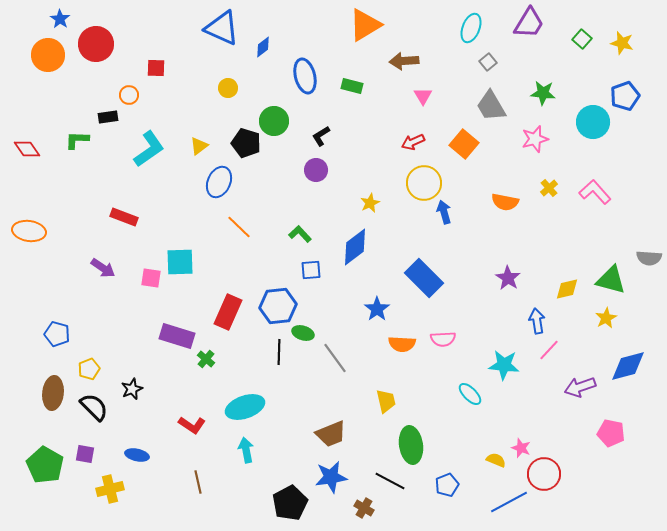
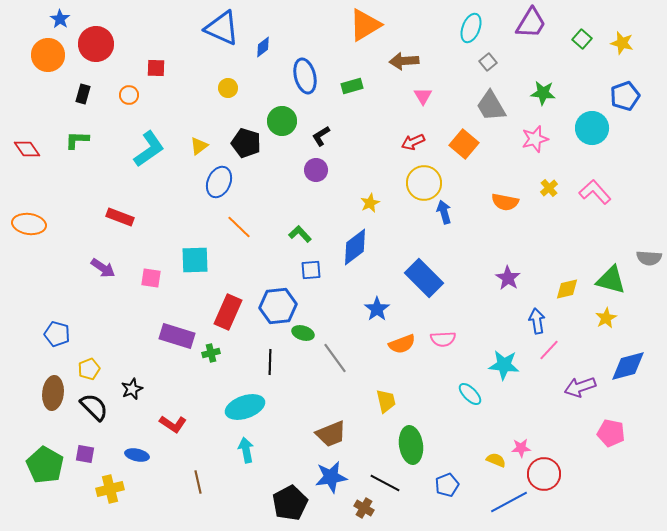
purple trapezoid at (529, 23): moved 2 px right
green rectangle at (352, 86): rotated 30 degrees counterclockwise
black rectangle at (108, 117): moved 25 px left, 23 px up; rotated 66 degrees counterclockwise
green circle at (274, 121): moved 8 px right
cyan circle at (593, 122): moved 1 px left, 6 px down
red rectangle at (124, 217): moved 4 px left
orange ellipse at (29, 231): moved 7 px up
cyan square at (180, 262): moved 15 px right, 2 px up
orange semicircle at (402, 344): rotated 24 degrees counterclockwise
black line at (279, 352): moved 9 px left, 10 px down
green cross at (206, 359): moved 5 px right, 6 px up; rotated 36 degrees clockwise
red L-shape at (192, 425): moved 19 px left, 1 px up
pink star at (521, 448): rotated 24 degrees counterclockwise
black line at (390, 481): moved 5 px left, 2 px down
